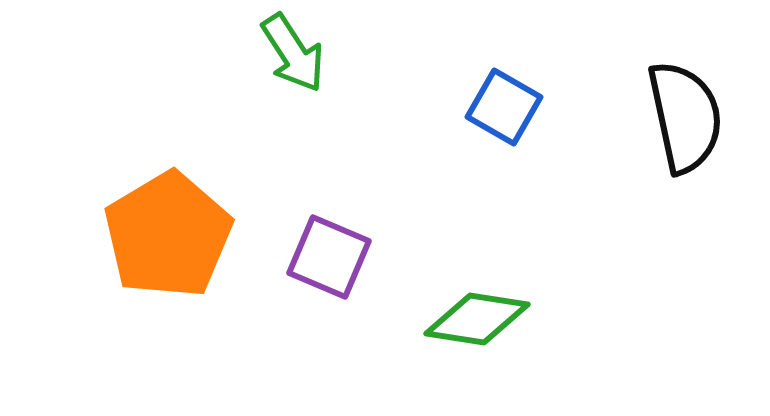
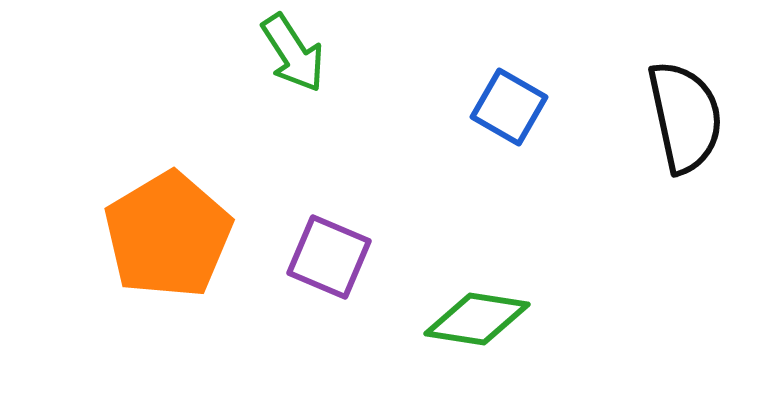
blue square: moved 5 px right
